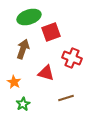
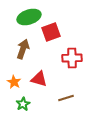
red cross: rotated 24 degrees counterclockwise
red triangle: moved 7 px left, 6 px down
